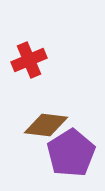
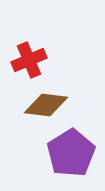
brown diamond: moved 20 px up
